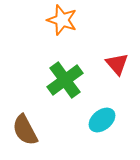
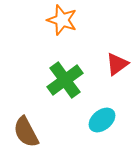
red triangle: rotated 35 degrees clockwise
brown semicircle: moved 1 px right, 2 px down
